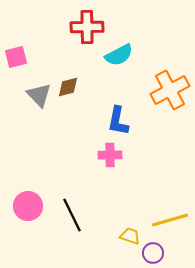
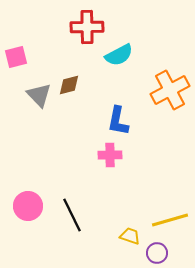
brown diamond: moved 1 px right, 2 px up
purple circle: moved 4 px right
